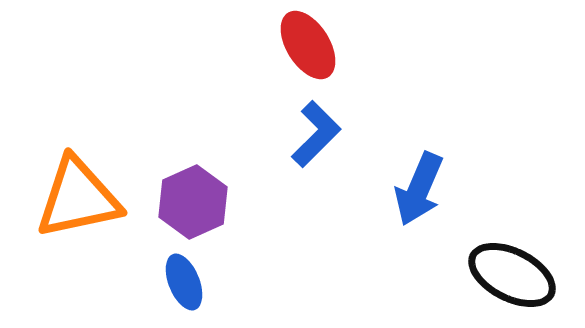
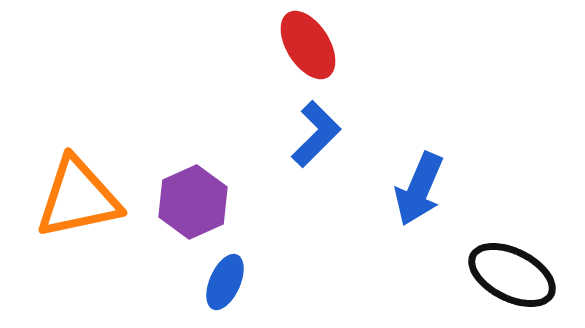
blue ellipse: moved 41 px right; rotated 46 degrees clockwise
